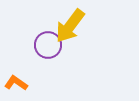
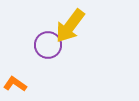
orange L-shape: moved 1 px left, 1 px down
